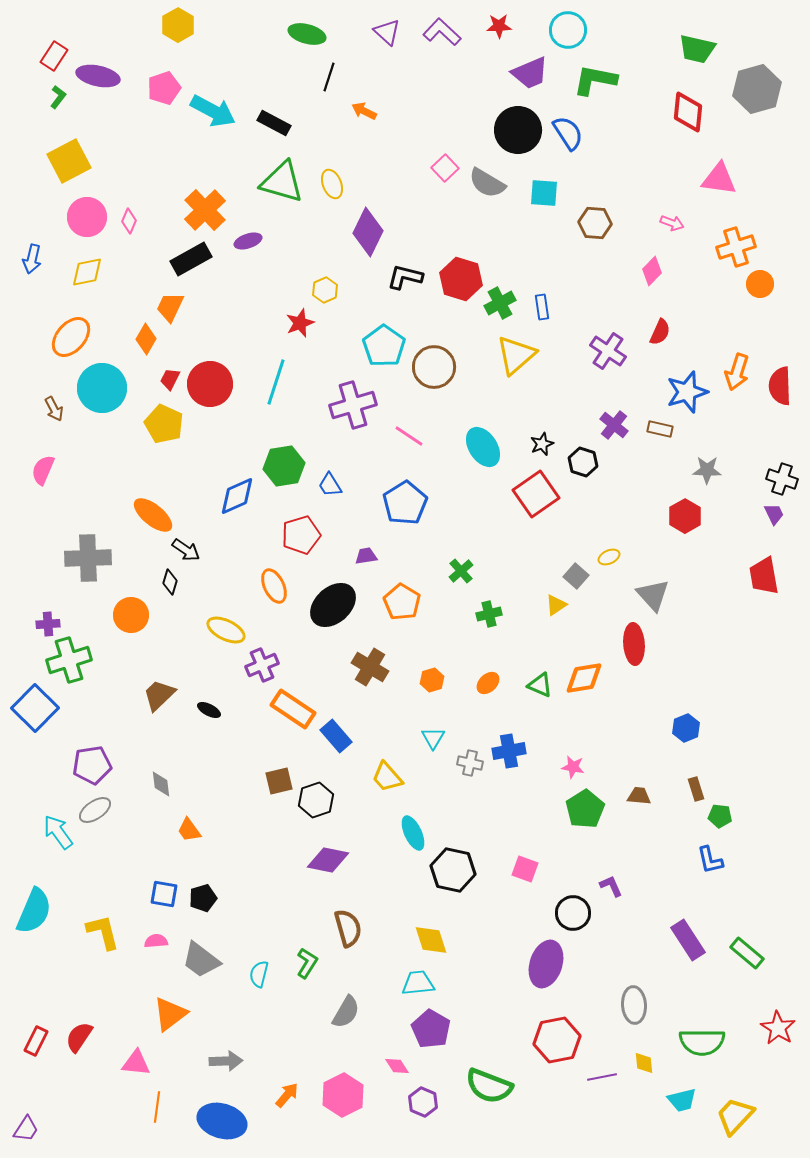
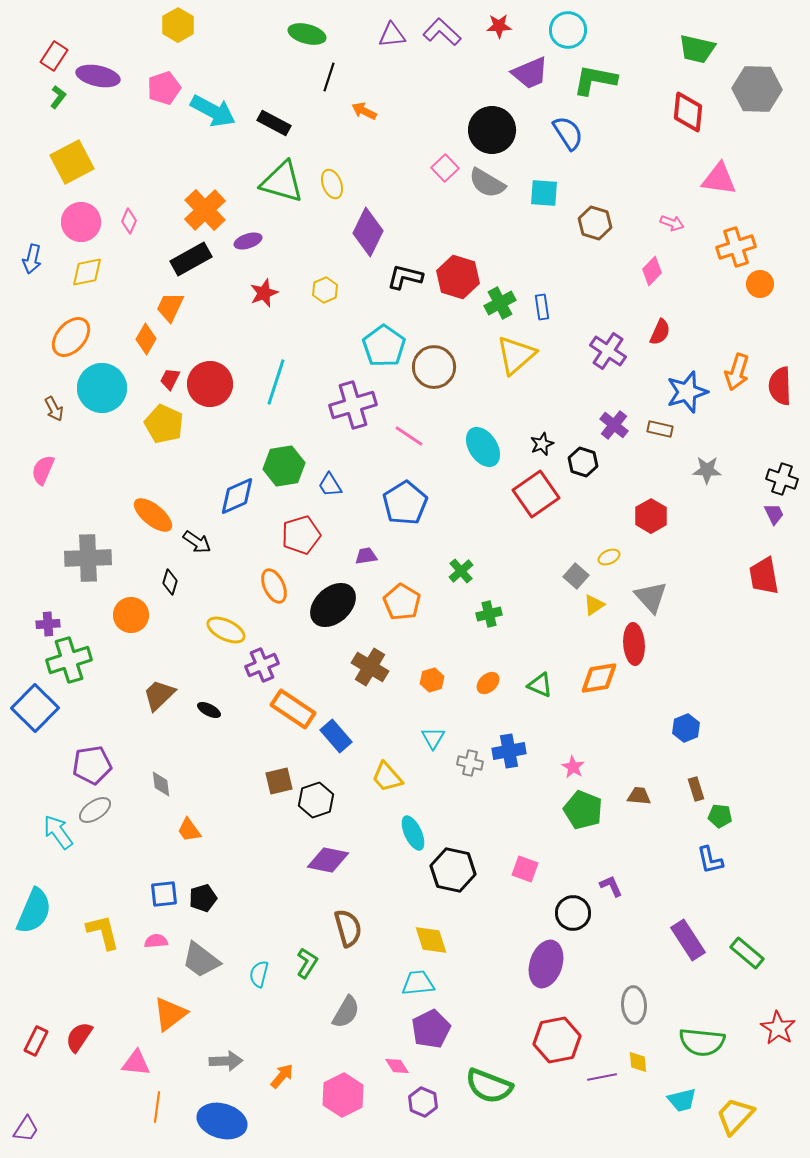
purple triangle at (387, 32): moved 5 px right, 3 px down; rotated 48 degrees counterclockwise
gray hexagon at (757, 89): rotated 18 degrees clockwise
black circle at (518, 130): moved 26 px left
yellow square at (69, 161): moved 3 px right, 1 px down
pink circle at (87, 217): moved 6 px left, 5 px down
brown hexagon at (595, 223): rotated 12 degrees clockwise
red hexagon at (461, 279): moved 3 px left, 2 px up
red star at (300, 323): moved 36 px left, 30 px up
red hexagon at (685, 516): moved 34 px left
black arrow at (186, 550): moved 11 px right, 8 px up
gray triangle at (653, 595): moved 2 px left, 2 px down
yellow triangle at (556, 605): moved 38 px right
orange diamond at (584, 678): moved 15 px right
pink star at (573, 767): rotated 20 degrees clockwise
green pentagon at (585, 809): moved 2 px left, 1 px down; rotated 18 degrees counterclockwise
blue square at (164, 894): rotated 16 degrees counterclockwise
purple pentagon at (431, 1029): rotated 15 degrees clockwise
green semicircle at (702, 1042): rotated 6 degrees clockwise
yellow diamond at (644, 1063): moved 6 px left, 1 px up
orange arrow at (287, 1095): moved 5 px left, 19 px up
